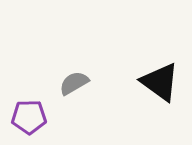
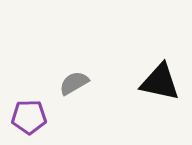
black triangle: rotated 24 degrees counterclockwise
